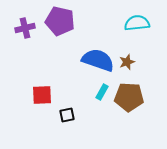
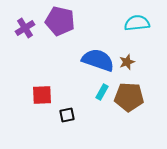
purple cross: rotated 18 degrees counterclockwise
